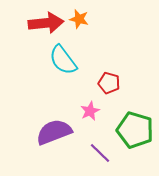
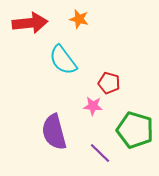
red arrow: moved 16 px left
pink star: moved 3 px right, 5 px up; rotated 30 degrees clockwise
purple semicircle: rotated 84 degrees counterclockwise
